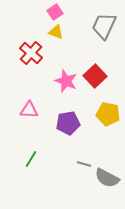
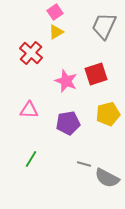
yellow triangle: rotated 49 degrees counterclockwise
red square: moved 1 px right, 2 px up; rotated 25 degrees clockwise
yellow pentagon: rotated 25 degrees counterclockwise
